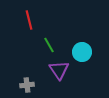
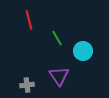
green line: moved 8 px right, 7 px up
cyan circle: moved 1 px right, 1 px up
purple triangle: moved 6 px down
